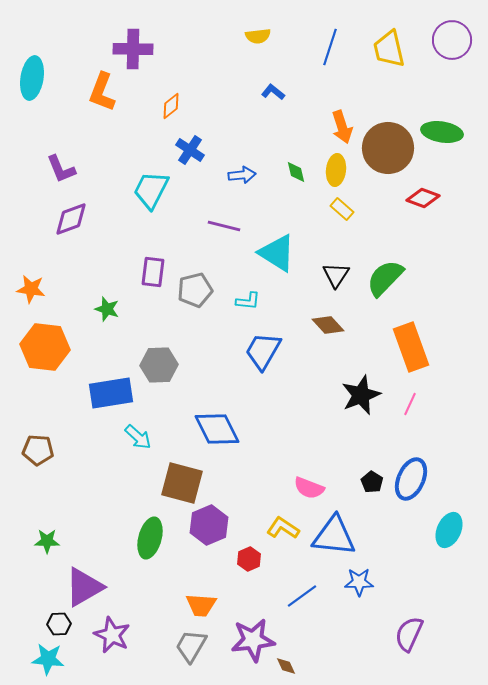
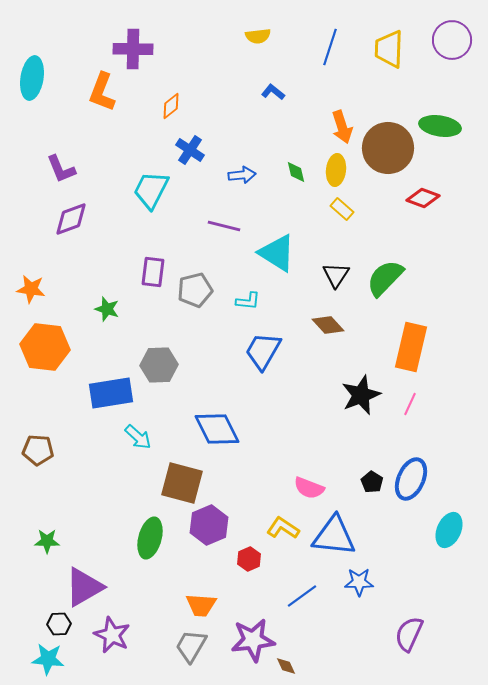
yellow trapezoid at (389, 49): rotated 15 degrees clockwise
green ellipse at (442, 132): moved 2 px left, 6 px up
orange rectangle at (411, 347): rotated 33 degrees clockwise
